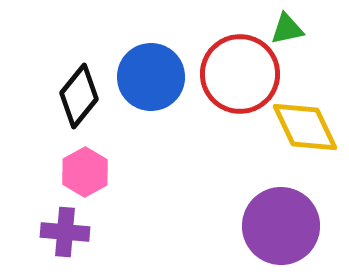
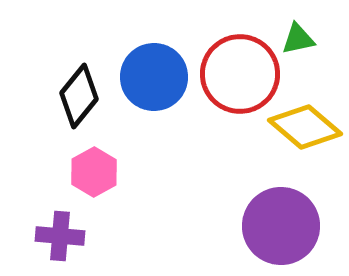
green triangle: moved 11 px right, 10 px down
blue circle: moved 3 px right
yellow diamond: rotated 24 degrees counterclockwise
pink hexagon: moved 9 px right
purple cross: moved 5 px left, 4 px down
